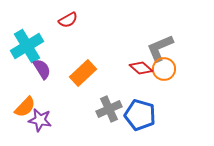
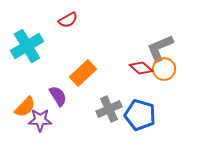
purple semicircle: moved 16 px right, 27 px down
purple star: rotated 10 degrees counterclockwise
